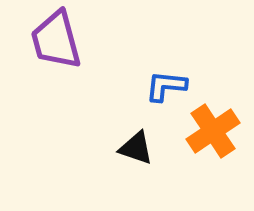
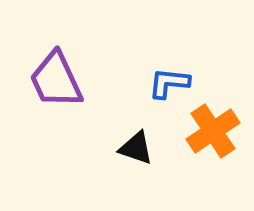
purple trapezoid: moved 40 px down; rotated 10 degrees counterclockwise
blue L-shape: moved 3 px right, 3 px up
